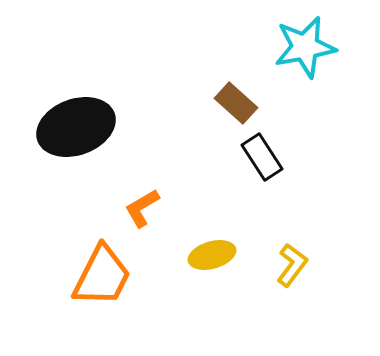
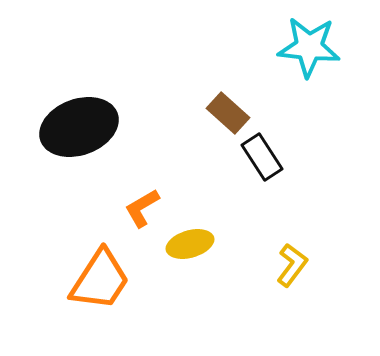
cyan star: moved 4 px right; rotated 16 degrees clockwise
brown rectangle: moved 8 px left, 10 px down
black ellipse: moved 3 px right
yellow ellipse: moved 22 px left, 11 px up
orange trapezoid: moved 2 px left, 4 px down; rotated 6 degrees clockwise
